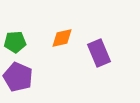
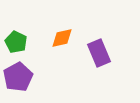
green pentagon: moved 1 px right; rotated 30 degrees clockwise
purple pentagon: rotated 20 degrees clockwise
